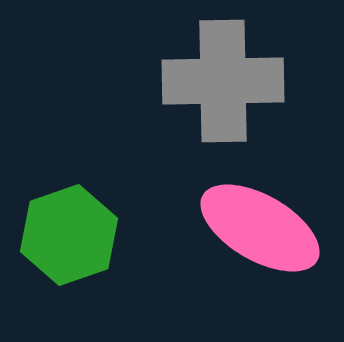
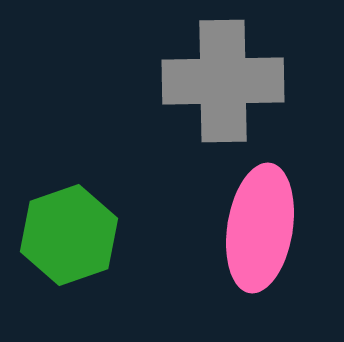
pink ellipse: rotated 69 degrees clockwise
